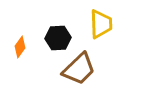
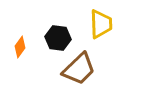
black hexagon: rotated 10 degrees clockwise
